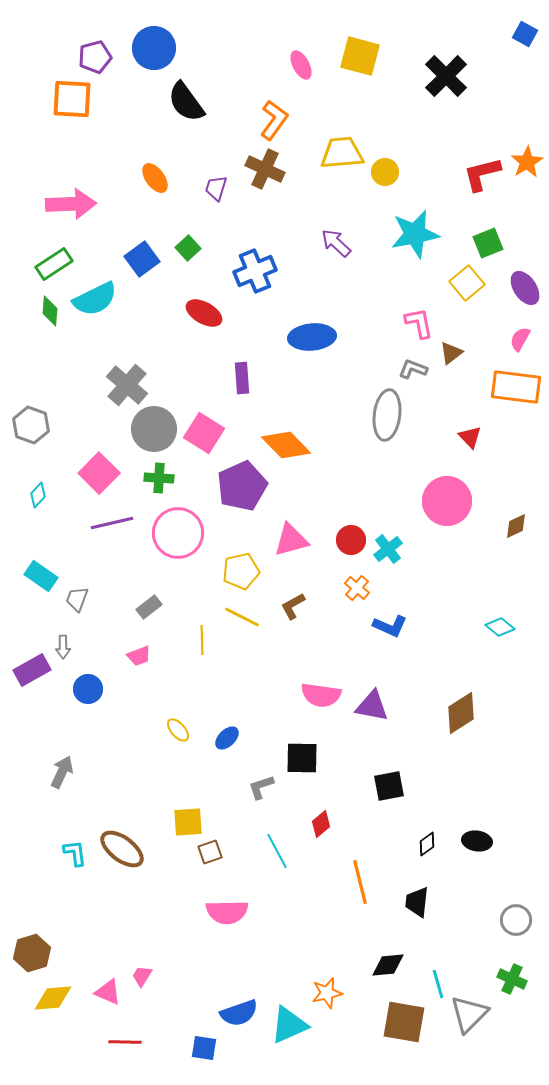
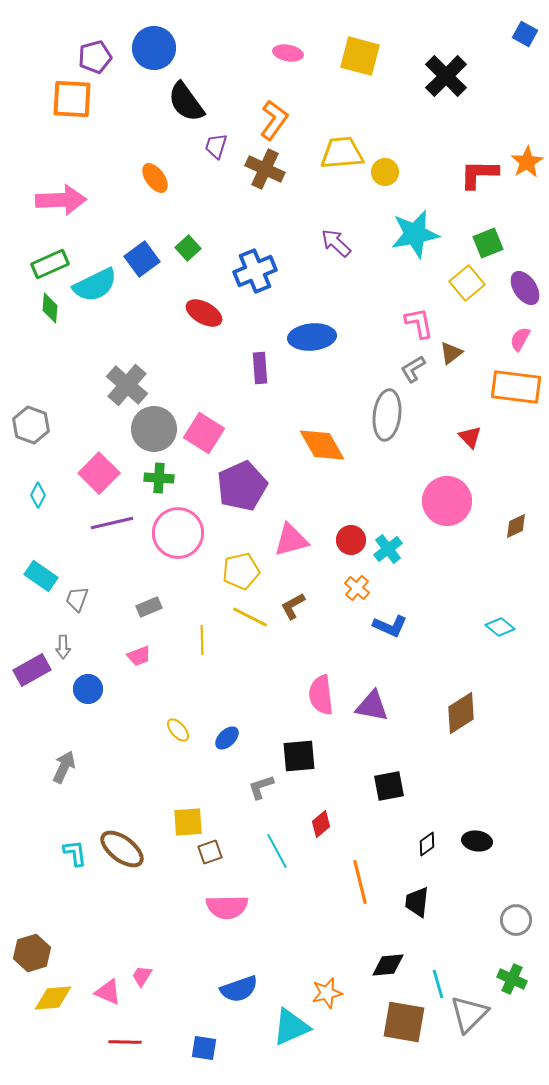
pink ellipse at (301, 65): moved 13 px left, 12 px up; rotated 52 degrees counterclockwise
red L-shape at (482, 174): moved 3 px left; rotated 15 degrees clockwise
purple trapezoid at (216, 188): moved 42 px up
pink arrow at (71, 204): moved 10 px left, 4 px up
green rectangle at (54, 264): moved 4 px left; rotated 9 degrees clockwise
cyan semicircle at (95, 299): moved 14 px up
green diamond at (50, 311): moved 3 px up
gray L-shape at (413, 369): rotated 52 degrees counterclockwise
purple rectangle at (242, 378): moved 18 px right, 10 px up
orange diamond at (286, 445): moved 36 px right; rotated 15 degrees clockwise
cyan diamond at (38, 495): rotated 15 degrees counterclockwise
gray rectangle at (149, 607): rotated 15 degrees clockwise
yellow line at (242, 617): moved 8 px right
pink semicircle at (321, 695): rotated 75 degrees clockwise
black square at (302, 758): moved 3 px left, 2 px up; rotated 6 degrees counterclockwise
gray arrow at (62, 772): moved 2 px right, 5 px up
pink semicircle at (227, 912): moved 5 px up
blue semicircle at (239, 1013): moved 24 px up
cyan triangle at (289, 1025): moved 2 px right, 2 px down
